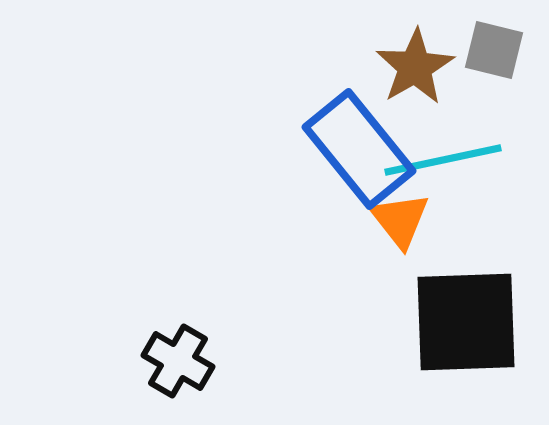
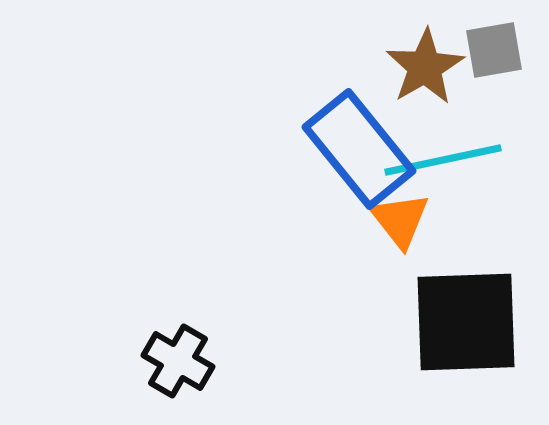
gray square: rotated 24 degrees counterclockwise
brown star: moved 10 px right
